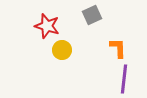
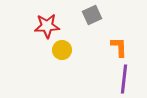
red star: rotated 20 degrees counterclockwise
orange L-shape: moved 1 px right, 1 px up
